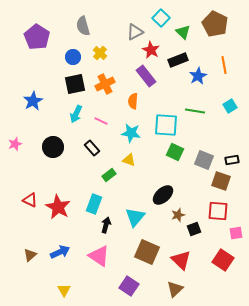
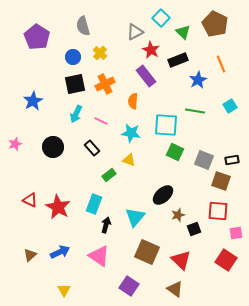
orange line at (224, 65): moved 3 px left, 1 px up; rotated 12 degrees counterclockwise
blue star at (198, 76): moved 4 px down
red square at (223, 260): moved 3 px right
brown triangle at (175, 289): rotated 42 degrees counterclockwise
